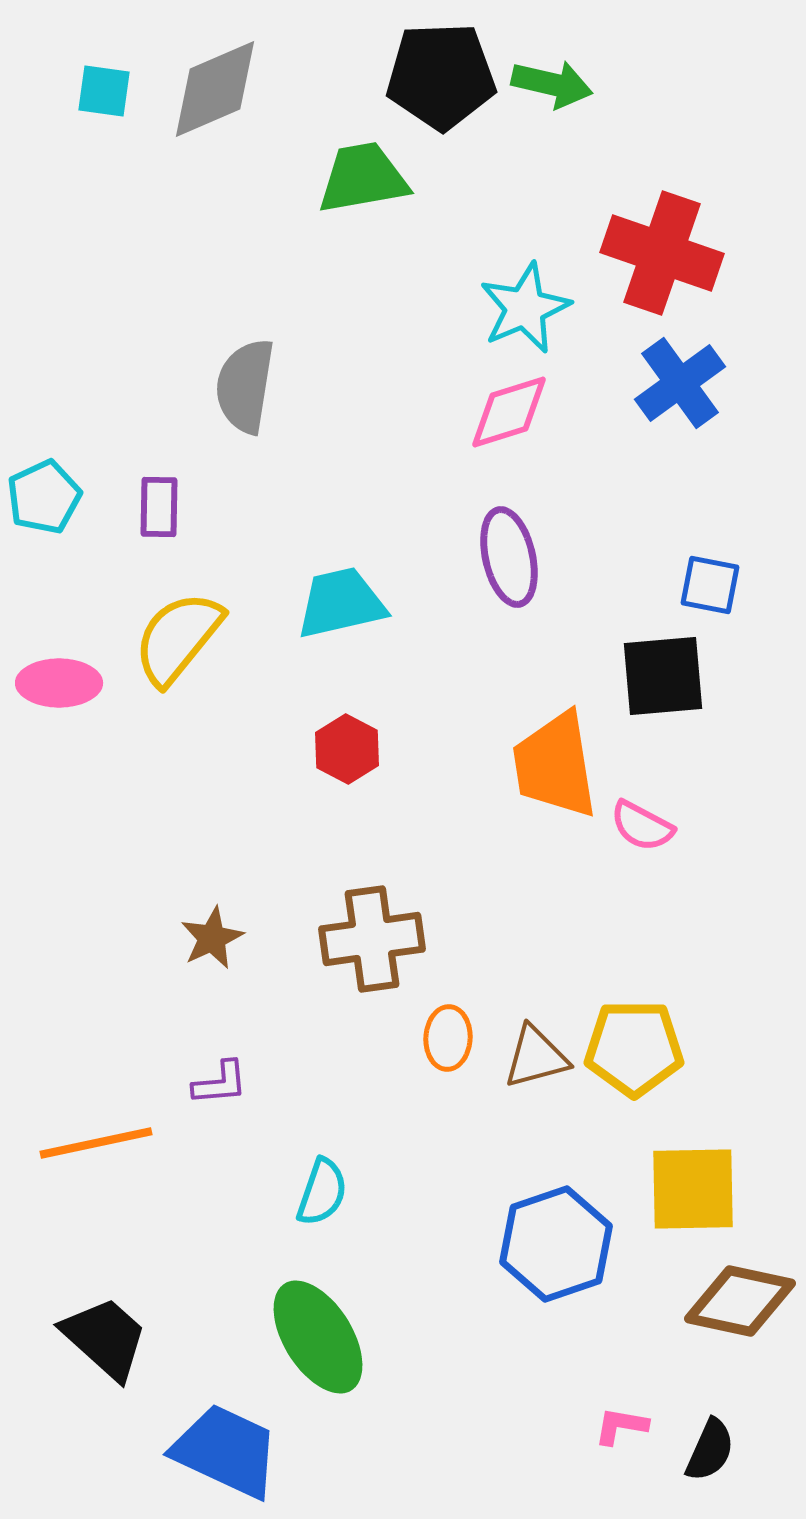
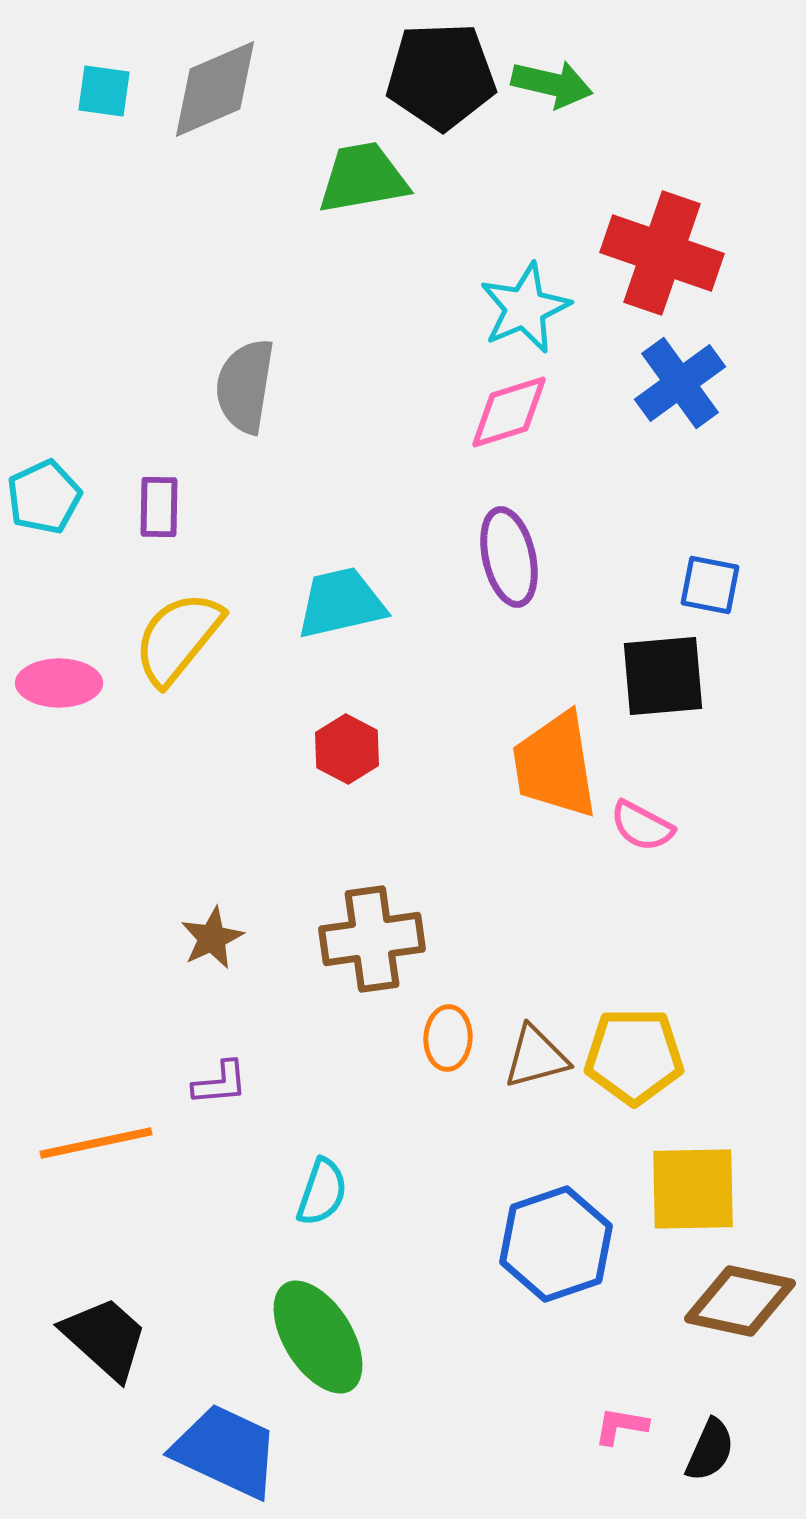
yellow pentagon: moved 8 px down
